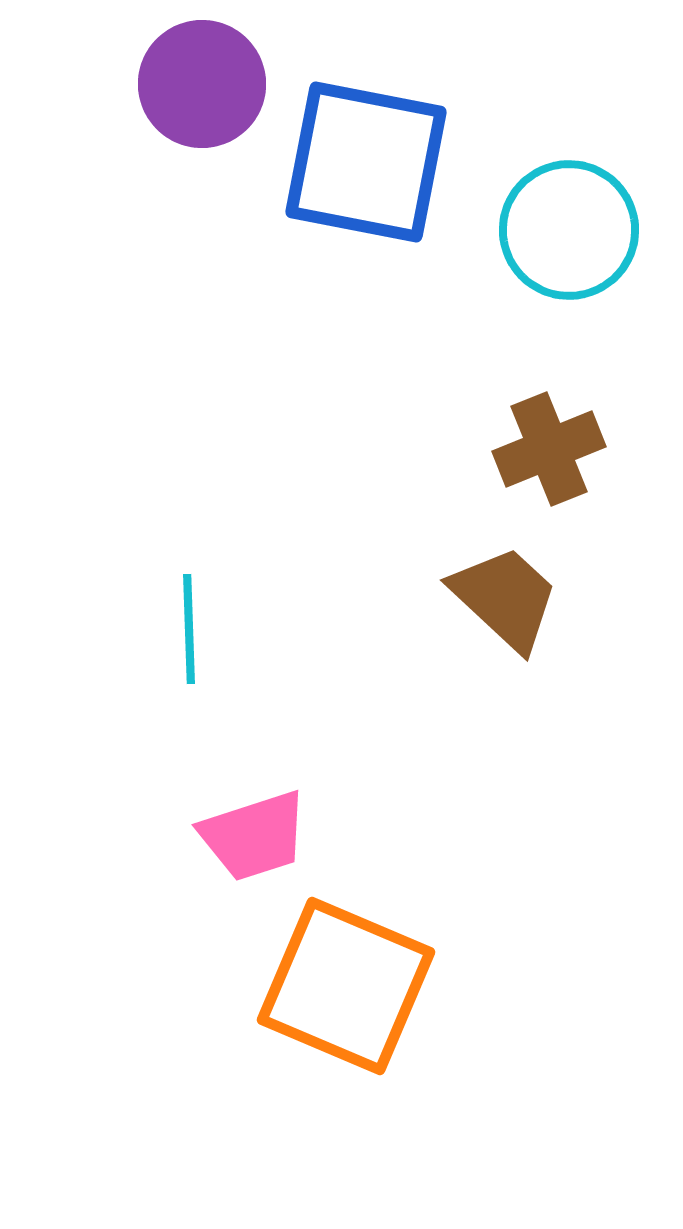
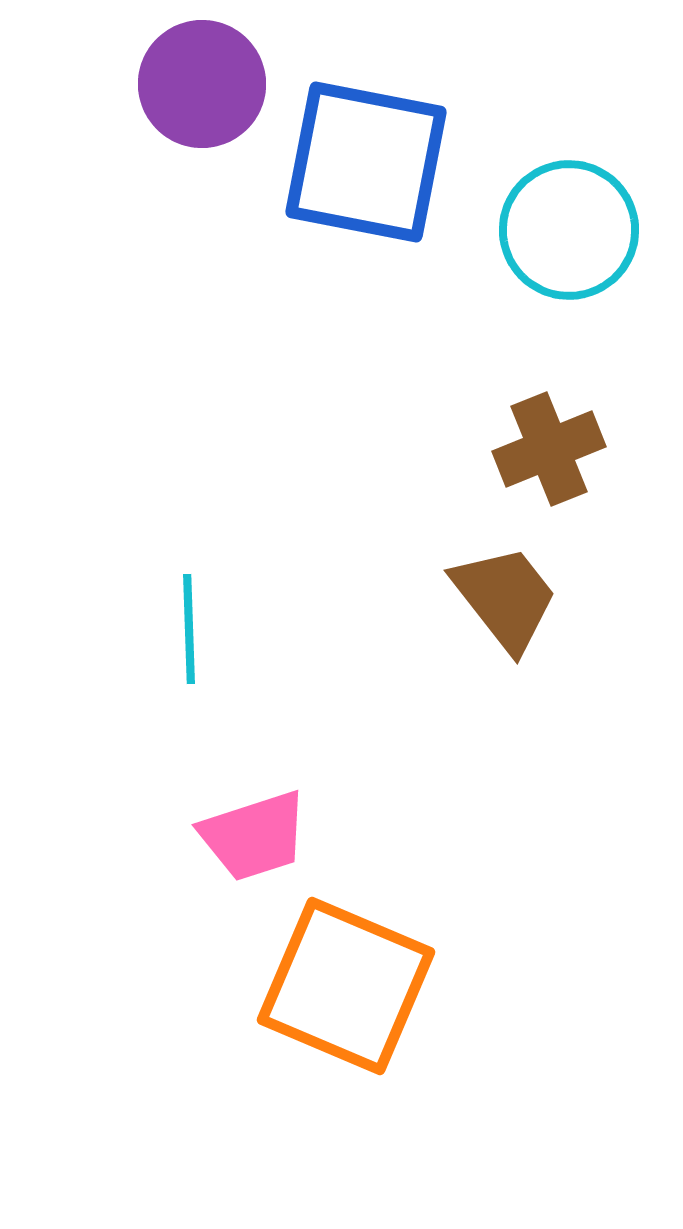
brown trapezoid: rotated 9 degrees clockwise
